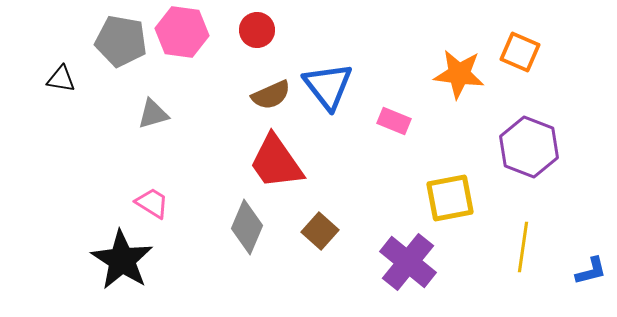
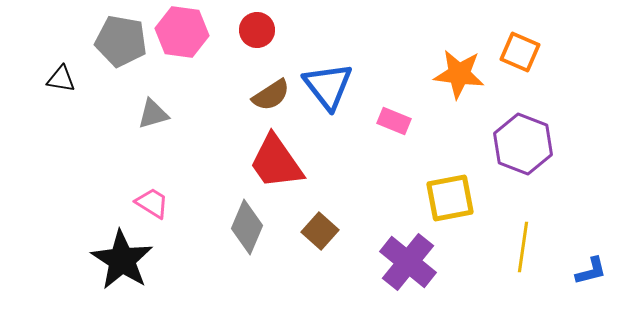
brown semicircle: rotated 9 degrees counterclockwise
purple hexagon: moved 6 px left, 3 px up
